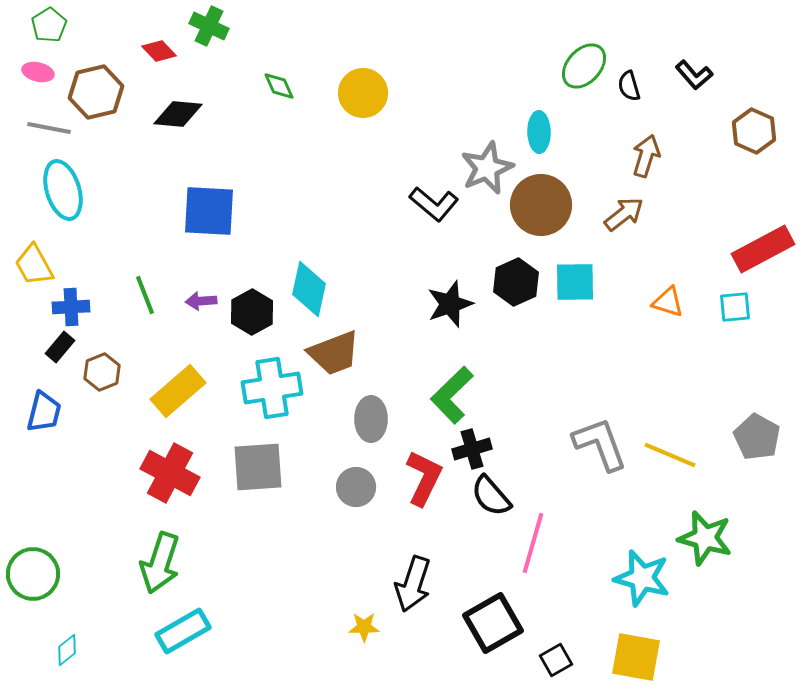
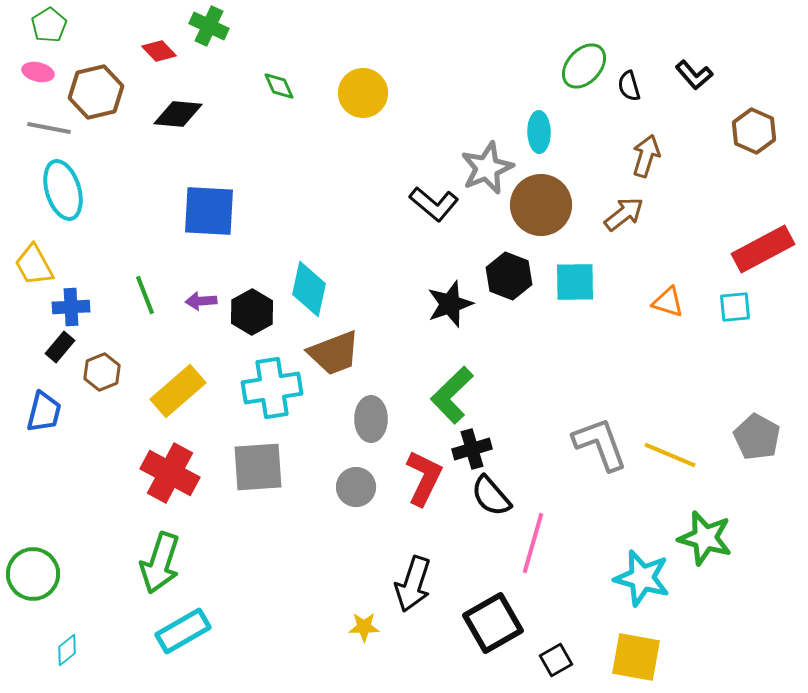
black hexagon at (516, 282): moved 7 px left, 6 px up; rotated 15 degrees counterclockwise
